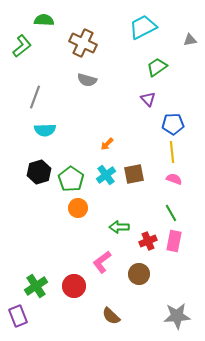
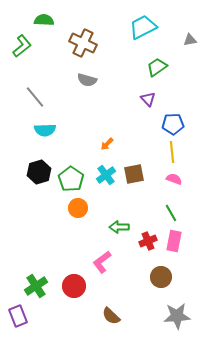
gray line: rotated 60 degrees counterclockwise
brown circle: moved 22 px right, 3 px down
